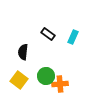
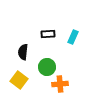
black rectangle: rotated 40 degrees counterclockwise
green circle: moved 1 px right, 9 px up
